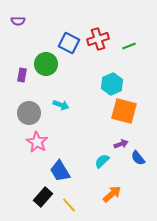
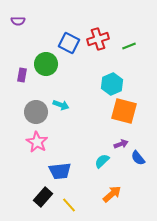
gray circle: moved 7 px right, 1 px up
blue trapezoid: rotated 65 degrees counterclockwise
